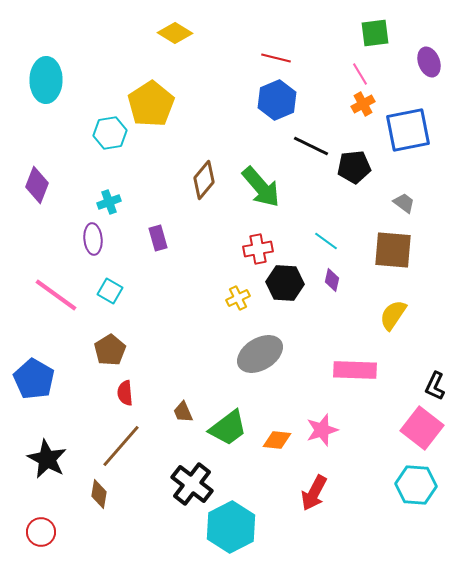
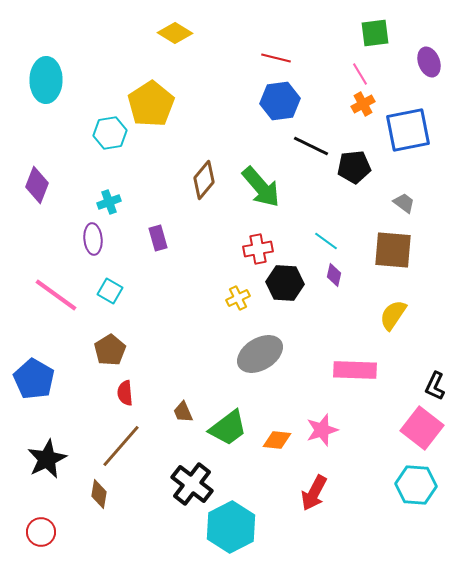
blue hexagon at (277, 100): moved 3 px right, 1 px down; rotated 15 degrees clockwise
purple diamond at (332, 280): moved 2 px right, 5 px up
black star at (47, 459): rotated 18 degrees clockwise
